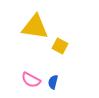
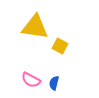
blue semicircle: moved 1 px right, 1 px down
